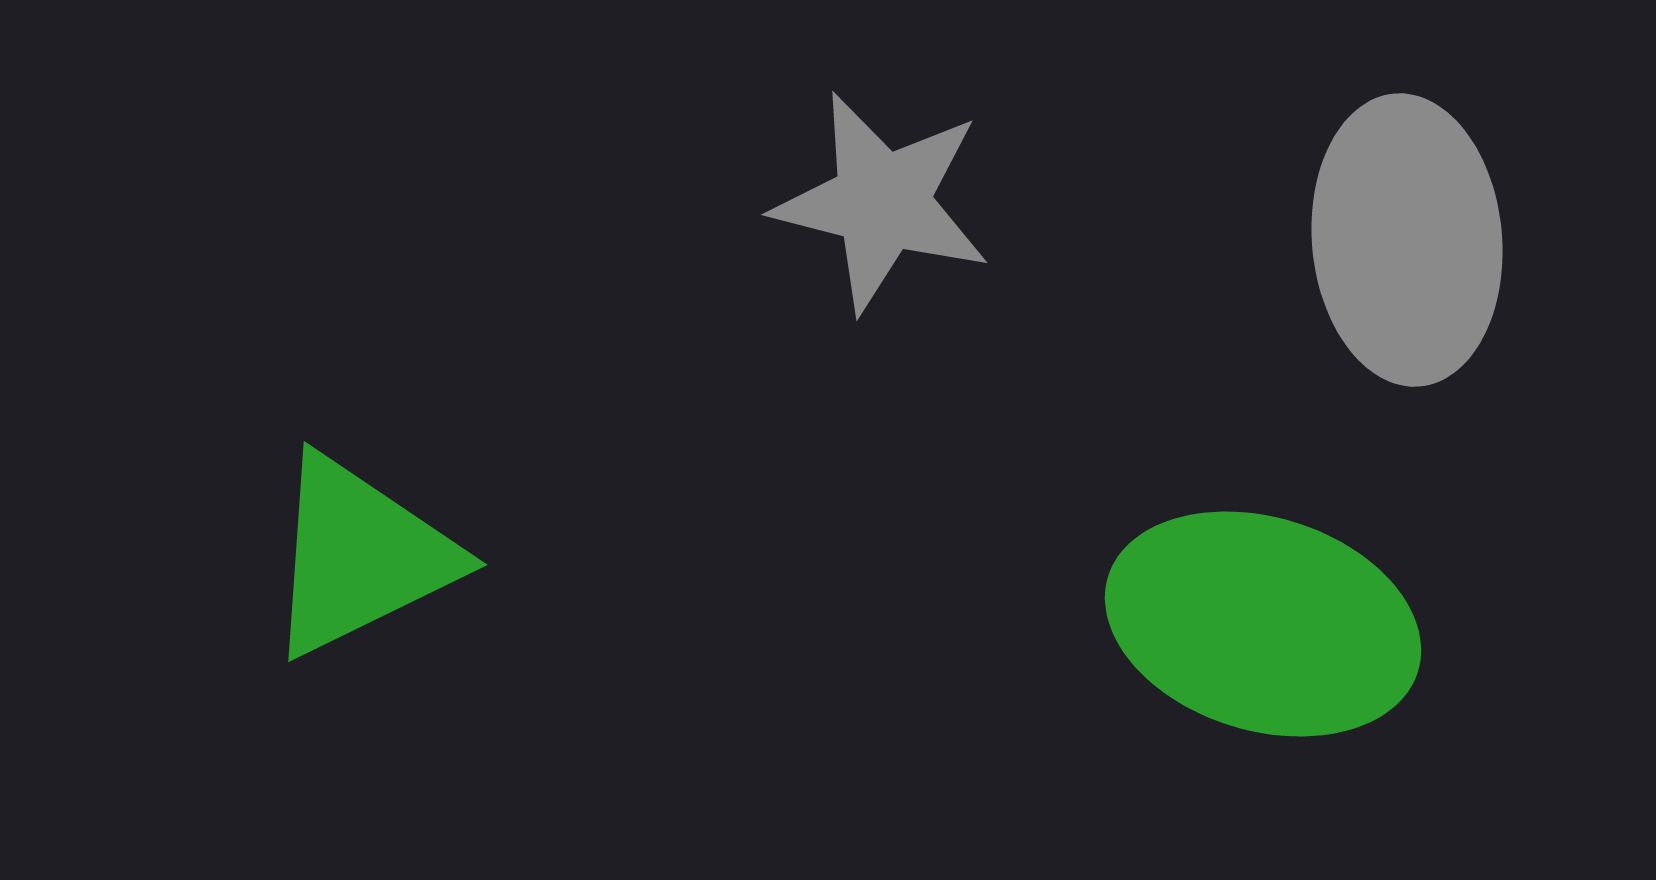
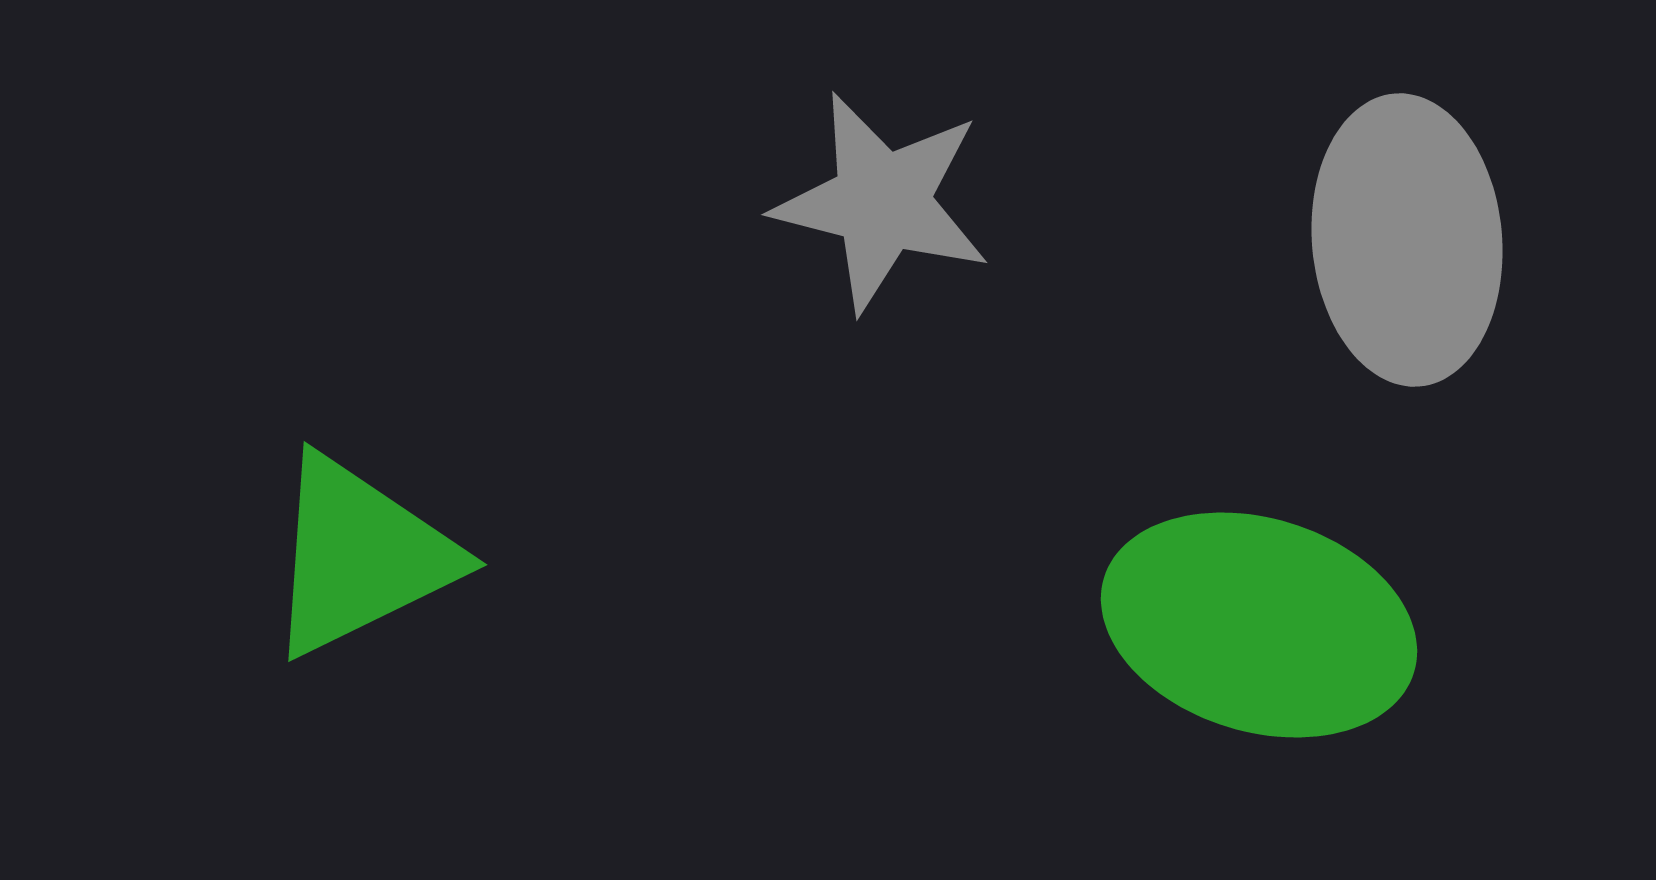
green ellipse: moved 4 px left, 1 px down
